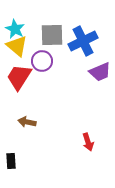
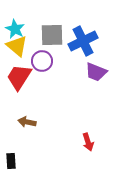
purple trapezoid: moved 4 px left; rotated 45 degrees clockwise
